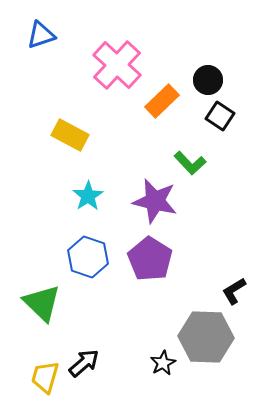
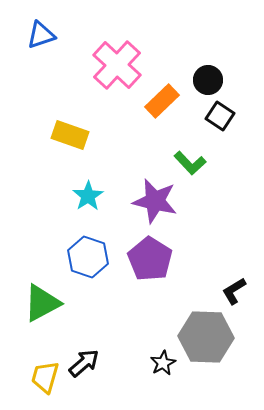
yellow rectangle: rotated 9 degrees counterclockwise
green triangle: rotated 48 degrees clockwise
